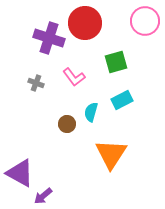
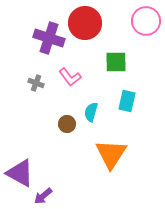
pink circle: moved 1 px right
green square: rotated 15 degrees clockwise
pink L-shape: moved 4 px left
cyan rectangle: moved 5 px right, 1 px down; rotated 50 degrees counterclockwise
